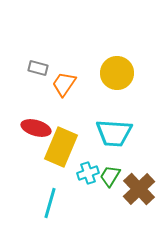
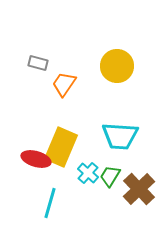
gray rectangle: moved 5 px up
yellow circle: moved 7 px up
red ellipse: moved 31 px down
cyan trapezoid: moved 6 px right, 3 px down
cyan cross: rotated 30 degrees counterclockwise
